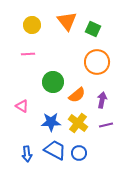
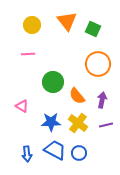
orange circle: moved 1 px right, 2 px down
orange semicircle: moved 1 px down; rotated 90 degrees clockwise
